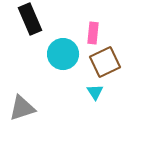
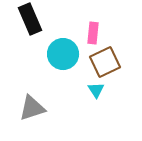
cyan triangle: moved 1 px right, 2 px up
gray triangle: moved 10 px right
